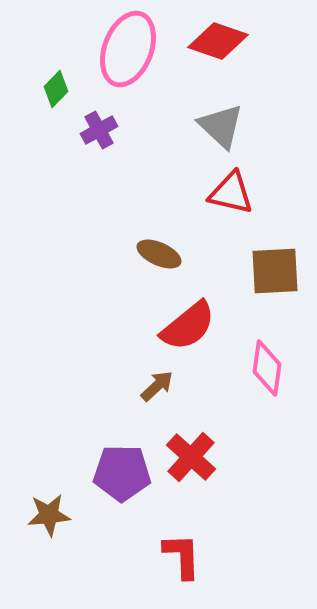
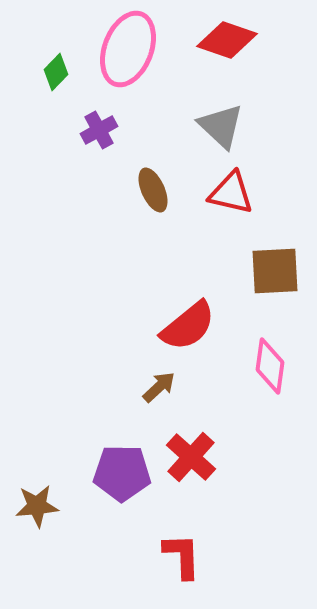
red diamond: moved 9 px right, 1 px up
green diamond: moved 17 px up
brown ellipse: moved 6 px left, 64 px up; rotated 42 degrees clockwise
pink diamond: moved 3 px right, 2 px up
brown arrow: moved 2 px right, 1 px down
brown star: moved 12 px left, 9 px up
